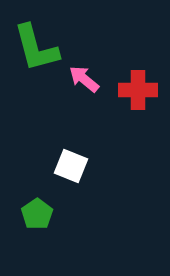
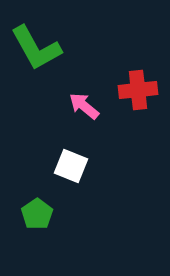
green L-shape: rotated 14 degrees counterclockwise
pink arrow: moved 27 px down
red cross: rotated 6 degrees counterclockwise
